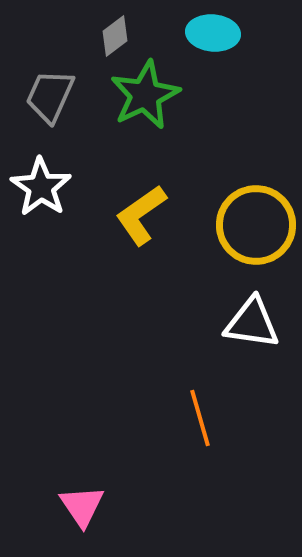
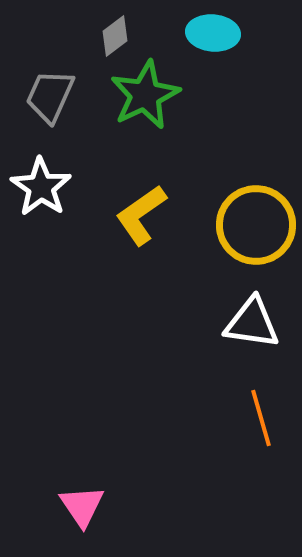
orange line: moved 61 px right
